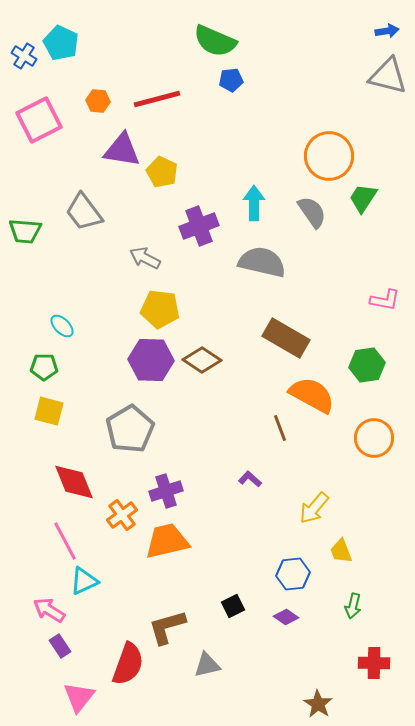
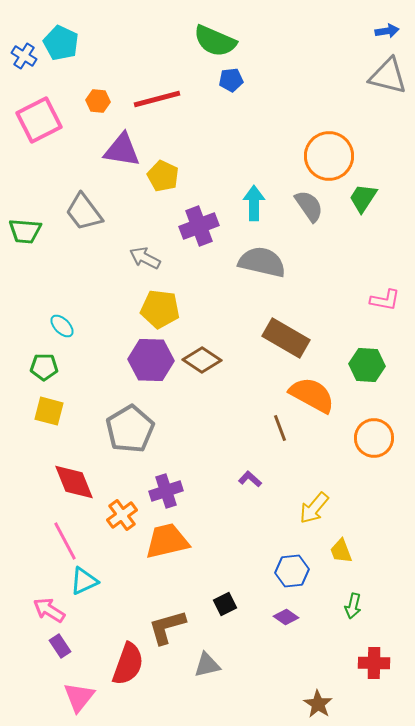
yellow pentagon at (162, 172): moved 1 px right, 4 px down
gray semicircle at (312, 212): moved 3 px left, 6 px up
green hexagon at (367, 365): rotated 12 degrees clockwise
blue hexagon at (293, 574): moved 1 px left, 3 px up
black square at (233, 606): moved 8 px left, 2 px up
